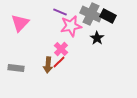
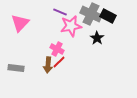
pink cross: moved 4 px left; rotated 16 degrees counterclockwise
